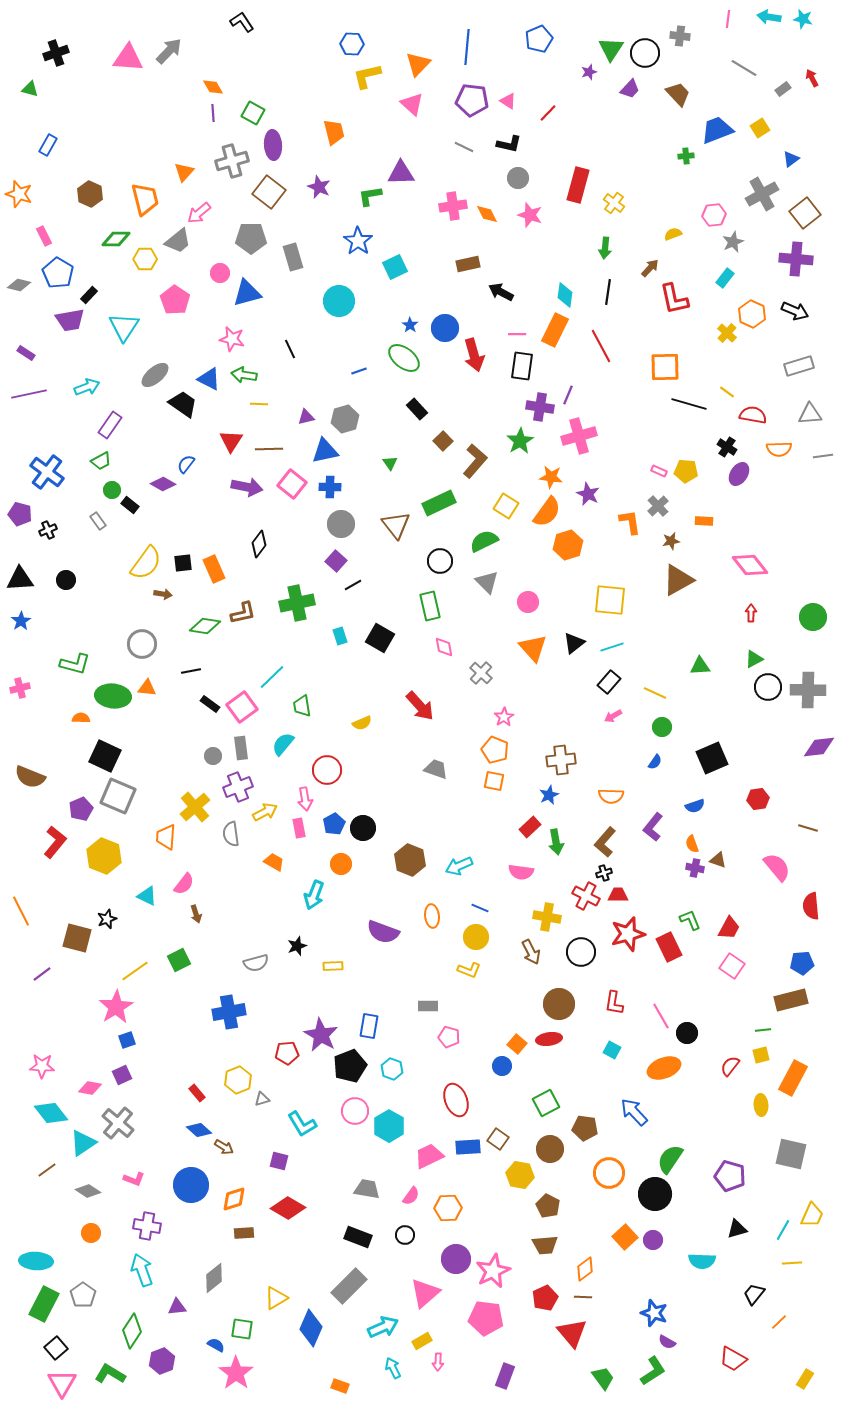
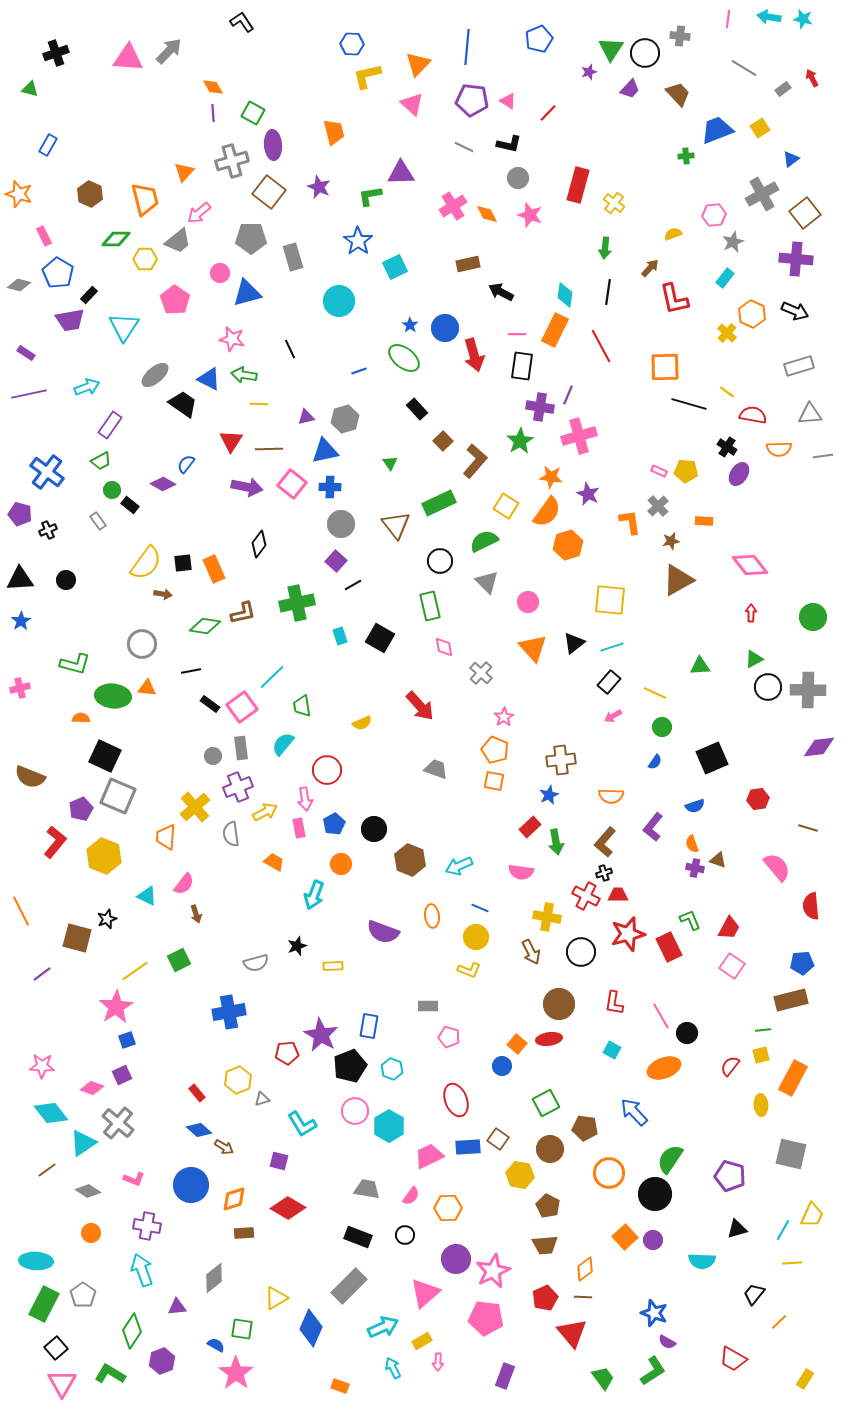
pink cross at (453, 206): rotated 24 degrees counterclockwise
black circle at (363, 828): moved 11 px right, 1 px down
pink diamond at (90, 1088): moved 2 px right; rotated 10 degrees clockwise
